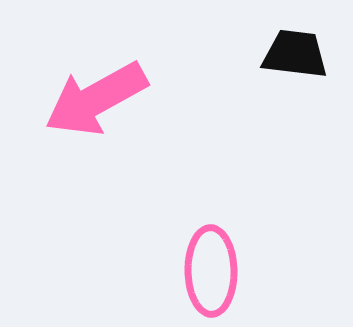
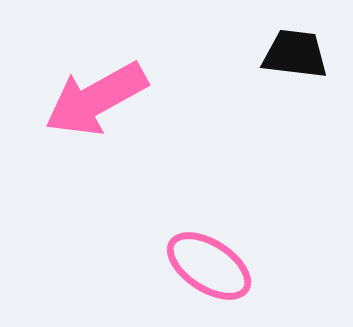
pink ellipse: moved 2 px left, 5 px up; rotated 56 degrees counterclockwise
